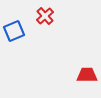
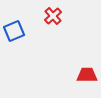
red cross: moved 8 px right
